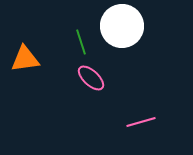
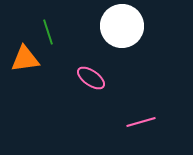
green line: moved 33 px left, 10 px up
pink ellipse: rotated 8 degrees counterclockwise
